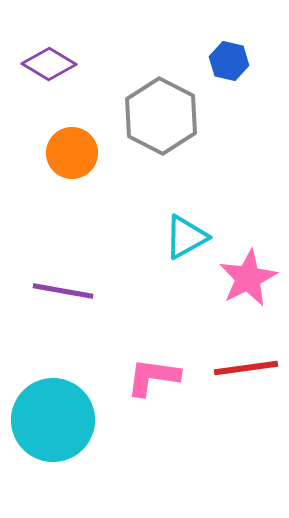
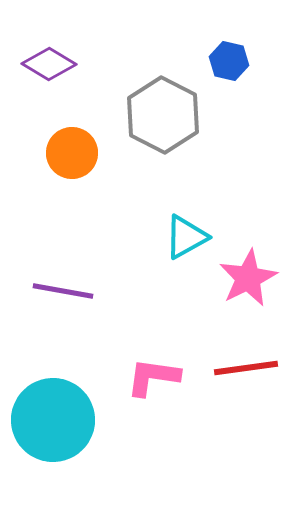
gray hexagon: moved 2 px right, 1 px up
